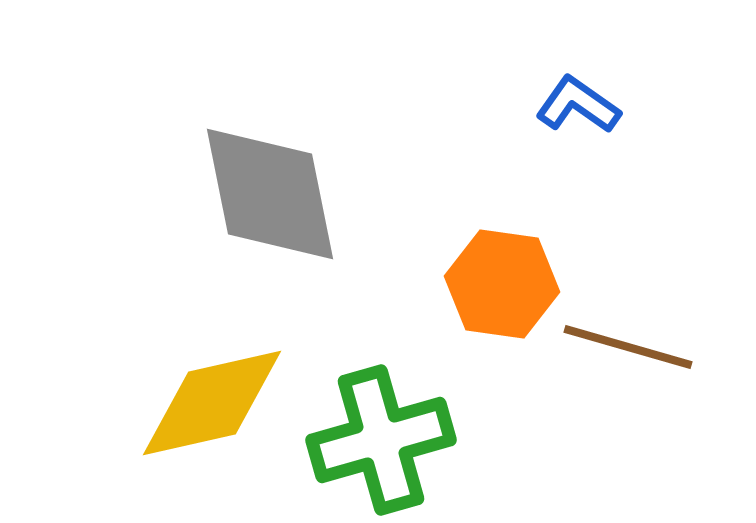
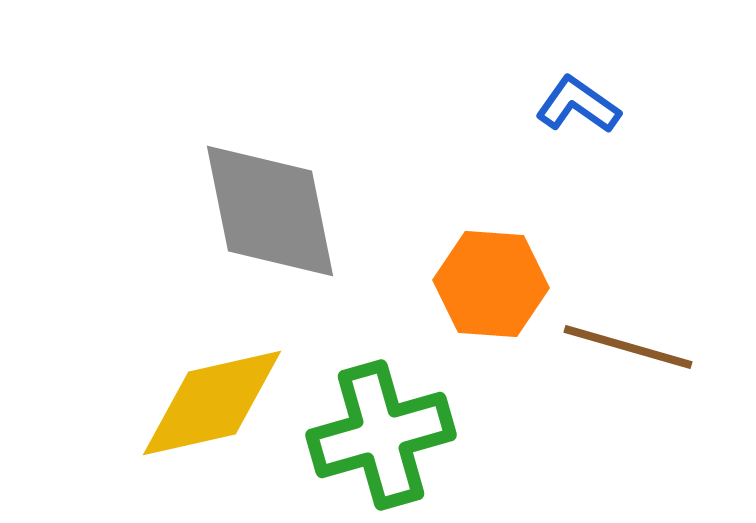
gray diamond: moved 17 px down
orange hexagon: moved 11 px left; rotated 4 degrees counterclockwise
green cross: moved 5 px up
